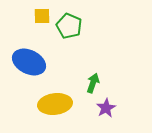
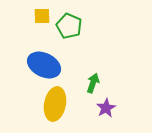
blue ellipse: moved 15 px right, 3 px down
yellow ellipse: rotated 72 degrees counterclockwise
